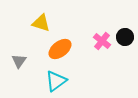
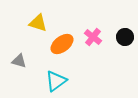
yellow triangle: moved 3 px left
pink cross: moved 9 px left, 4 px up
orange ellipse: moved 2 px right, 5 px up
gray triangle: rotated 49 degrees counterclockwise
